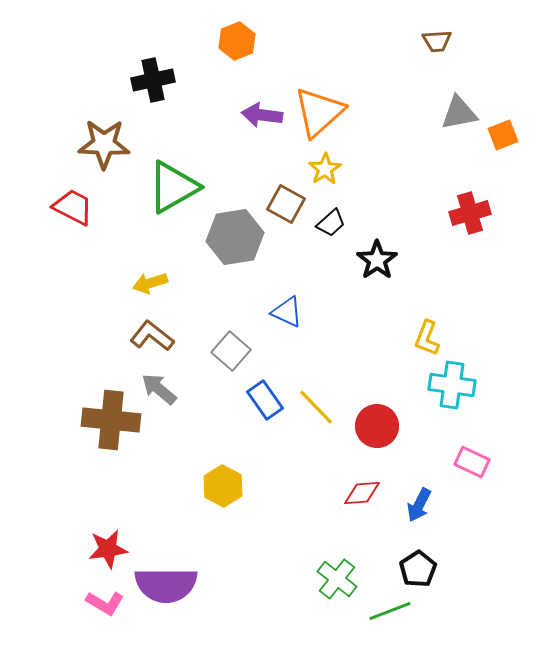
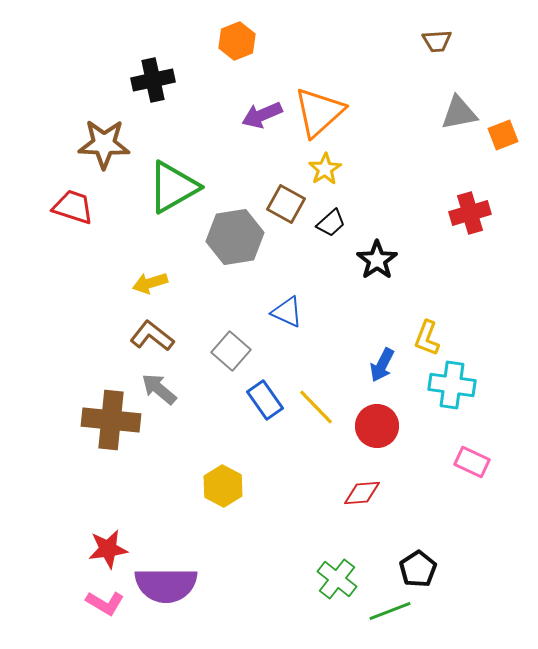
purple arrow: rotated 30 degrees counterclockwise
red trapezoid: rotated 9 degrees counterclockwise
blue arrow: moved 37 px left, 140 px up
